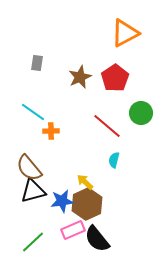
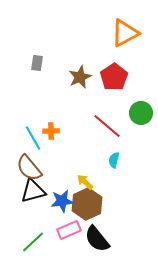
red pentagon: moved 1 px left, 1 px up
cyan line: moved 26 px down; rotated 25 degrees clockwise
pink rectangle: moved 4 px left
